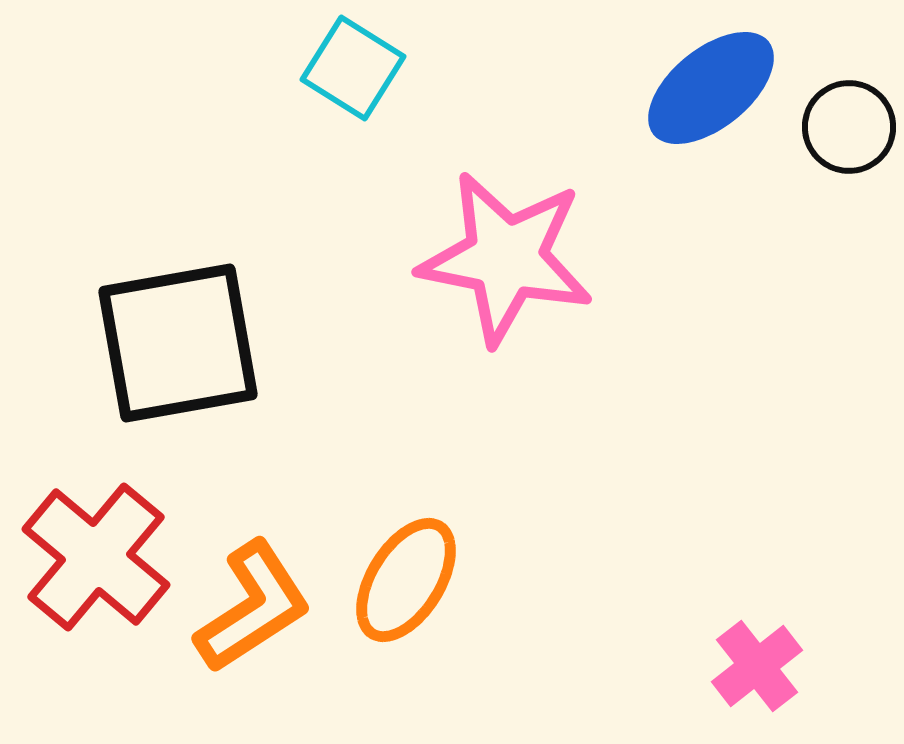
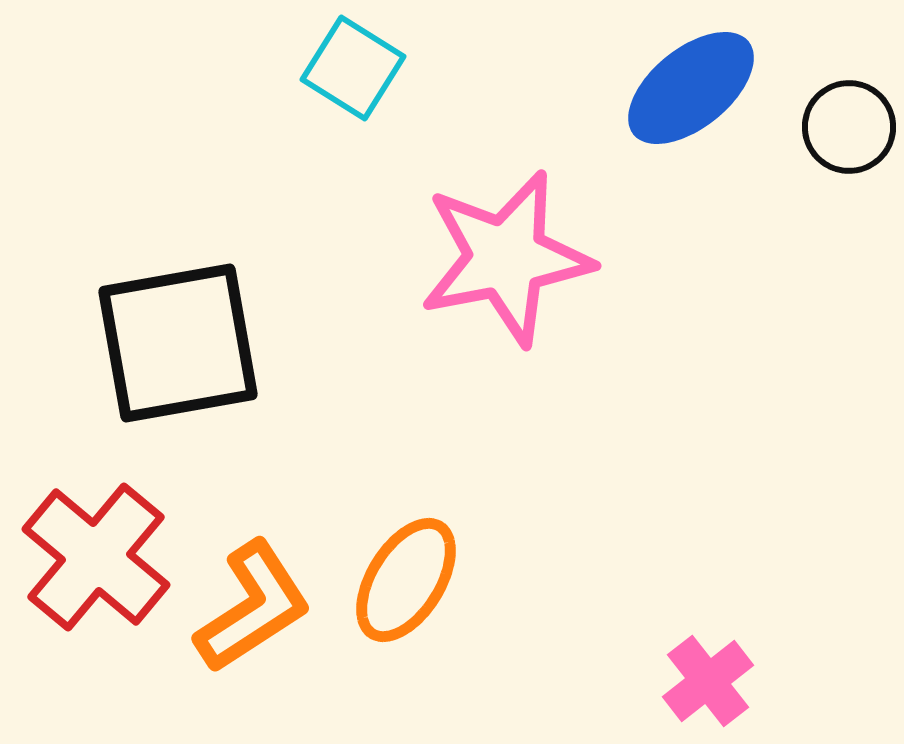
blue ellipse: moved 20 px left
pink star: rotated 22 degrees counterclockwise
pink cross: moved 49 px left, 15 px down
